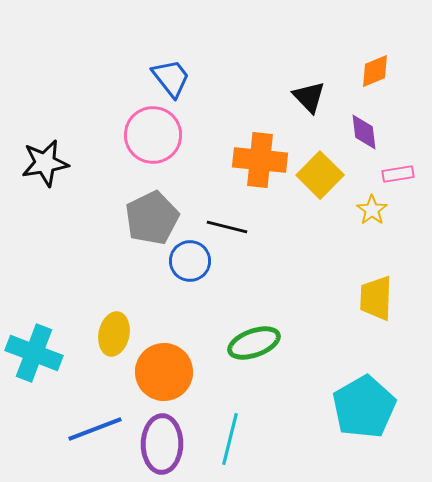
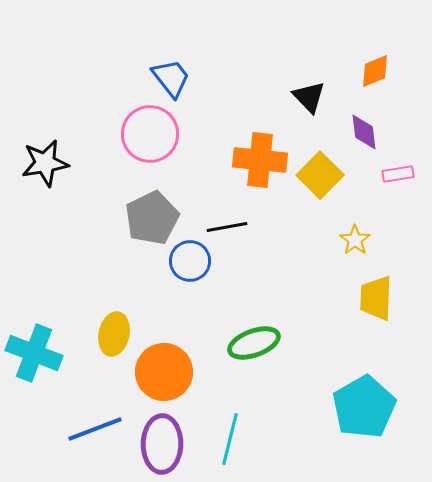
pink circle: moved 3 px left, 1 px up
yellow star: moved 17 px left, 30 px down
black line: rotated 24 degrees counterclockwise
